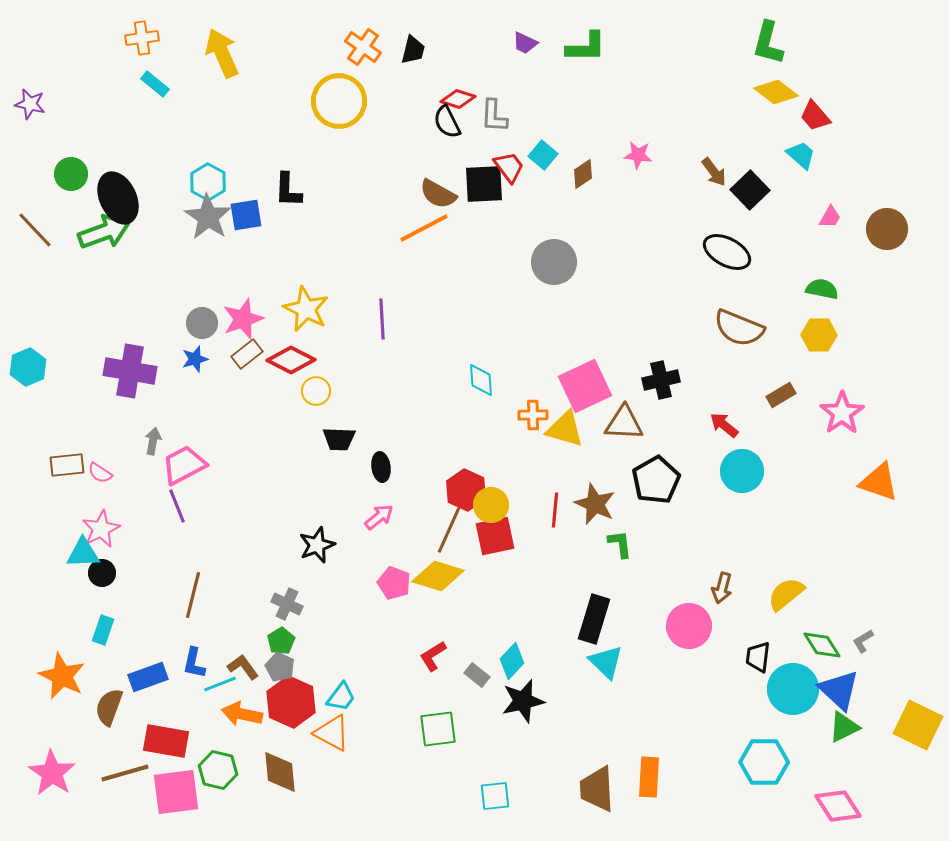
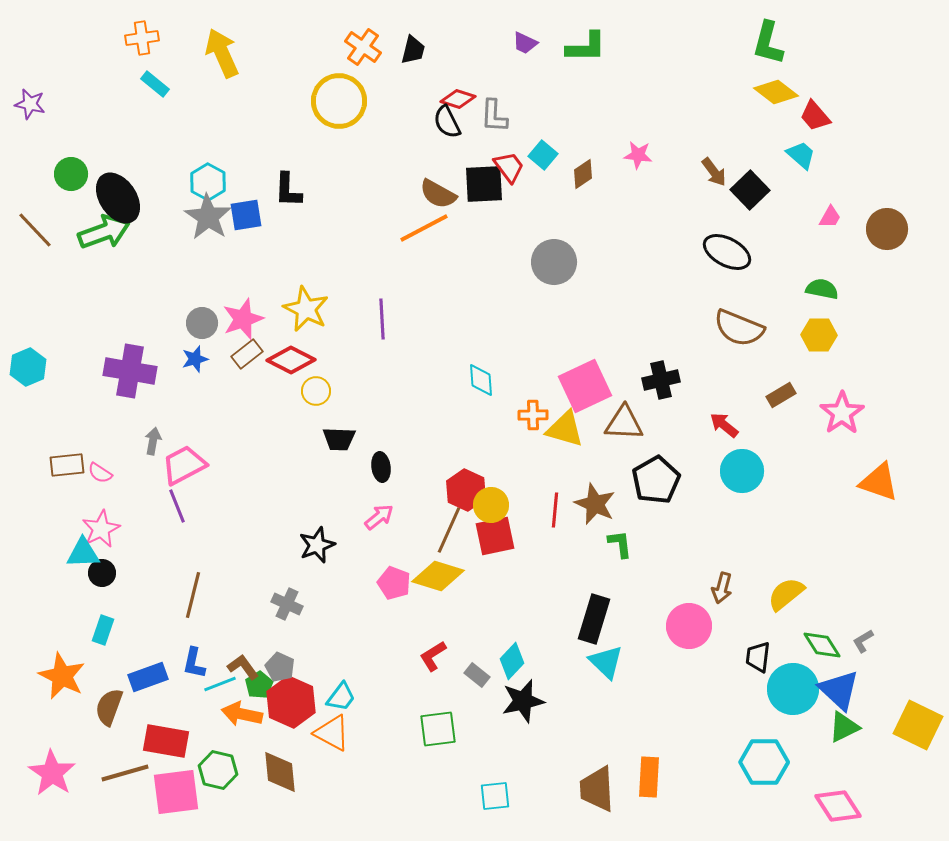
black ellipse at (118, 198): rotated 9 degrees counterclockwise
green pentagon at (281, 641): moved 22 px left, 44 px down
